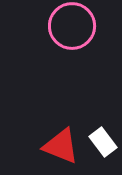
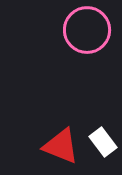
pink circle: moved 15 px right, 4 px down
